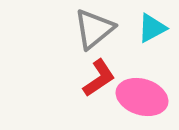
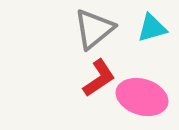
cyan triangle: rotated 12 degrees clockwise
